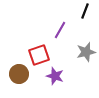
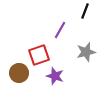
brown circle: moved 1 px up
